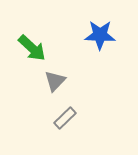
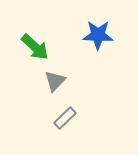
blue star: moved 2 px left
green arrow: moved 3 px right, 1 px up
